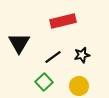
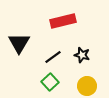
black star: rotated 28 degrees clockwise
green square: moved 6 px right
yellow circle: moved 8 px right
